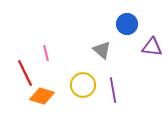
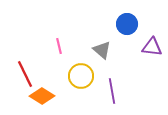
pink line: moved 13 px right, 7 px up
red line: moved 1 px down
yellow circle: moved 2 px left, 9 px up
purple line: moved 1 px left, 1 px down
orange diamond: rotated 15 degrees clockwise
